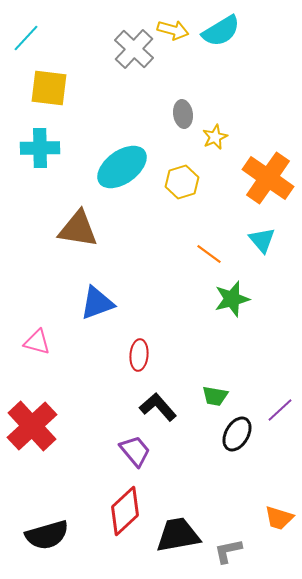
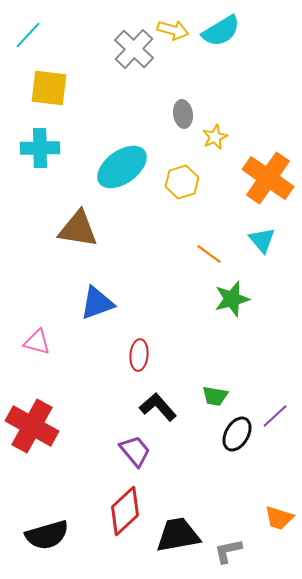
cyan line: moved 2 px right, 3 px up
purple line: moved 5 px left, 6 px down
red cross: rotated 18 degrees counterclockwise
